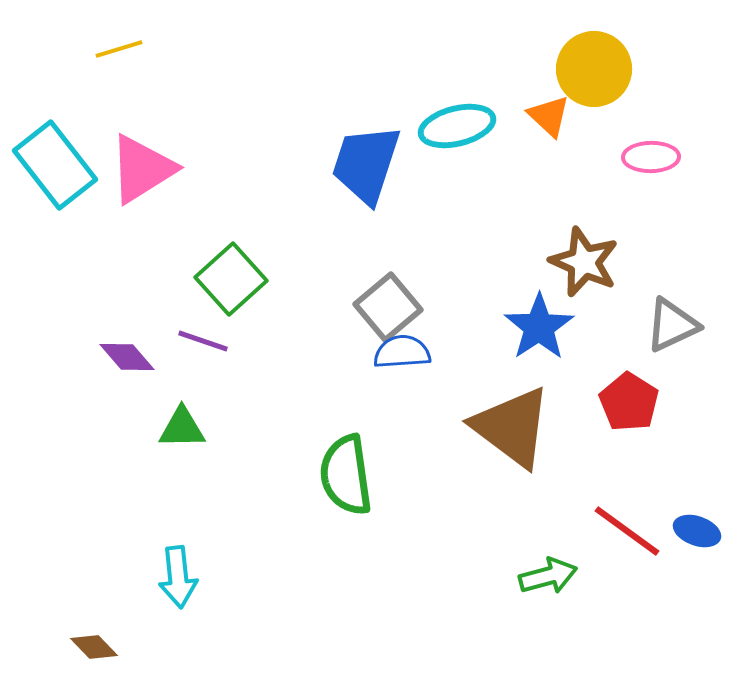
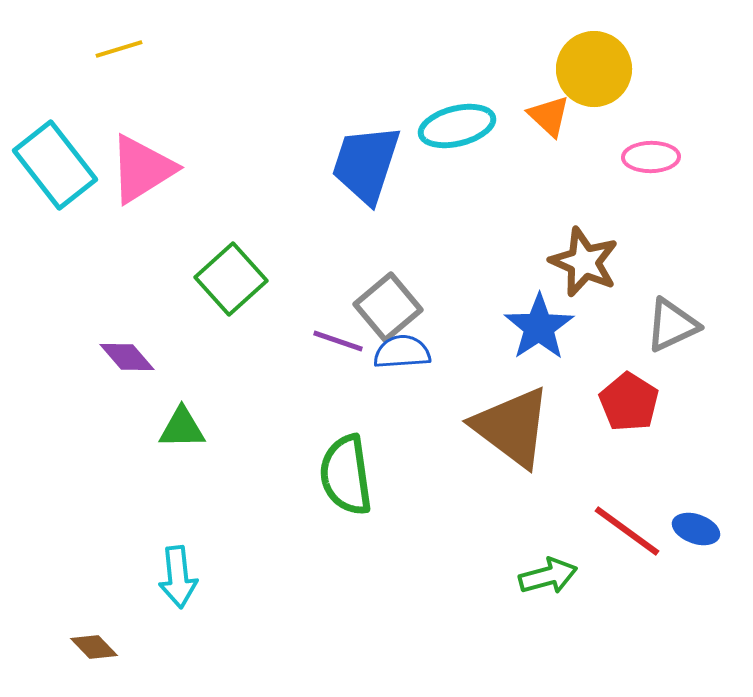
purple line: moved 135 px right
blue ellipse: moved 1 px left, 2 px up
